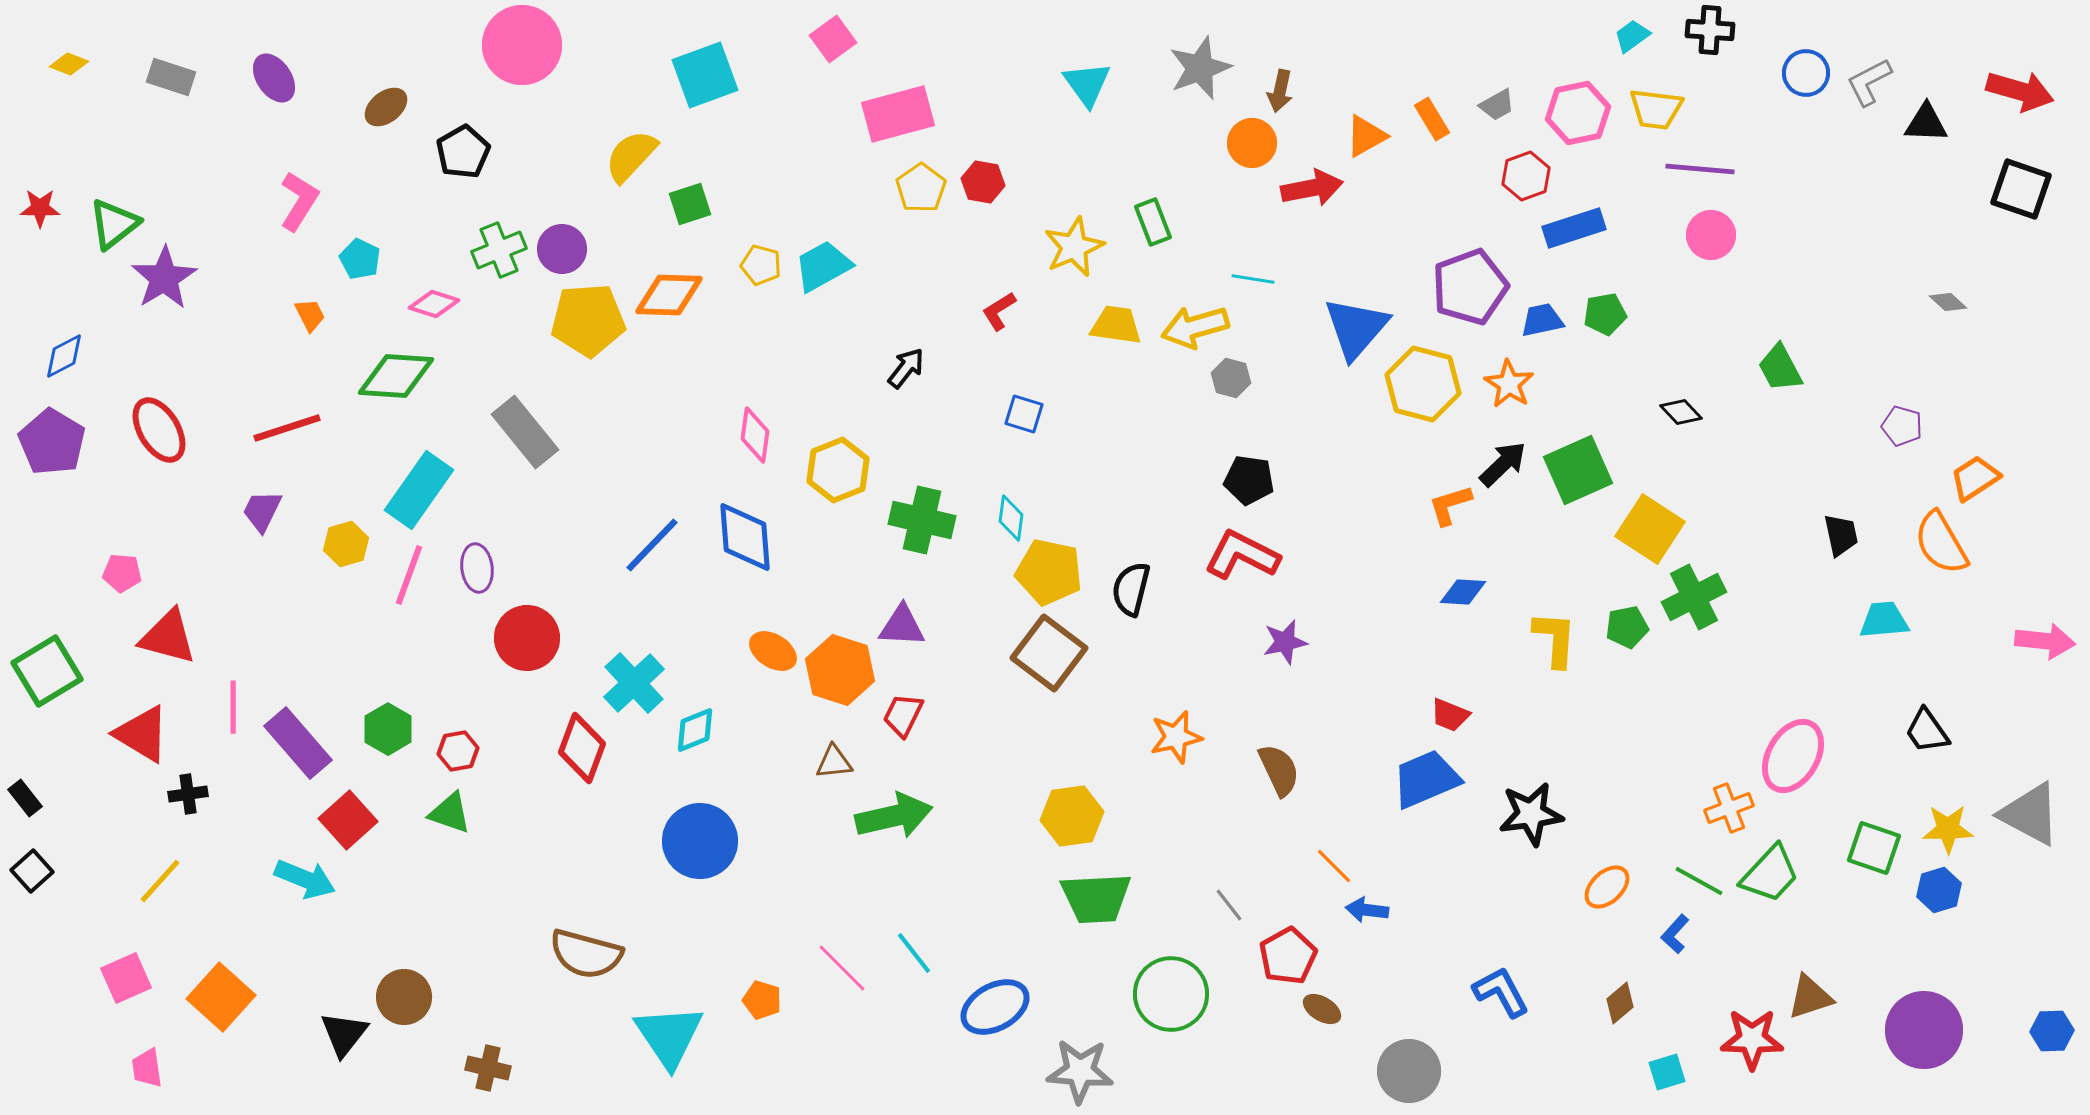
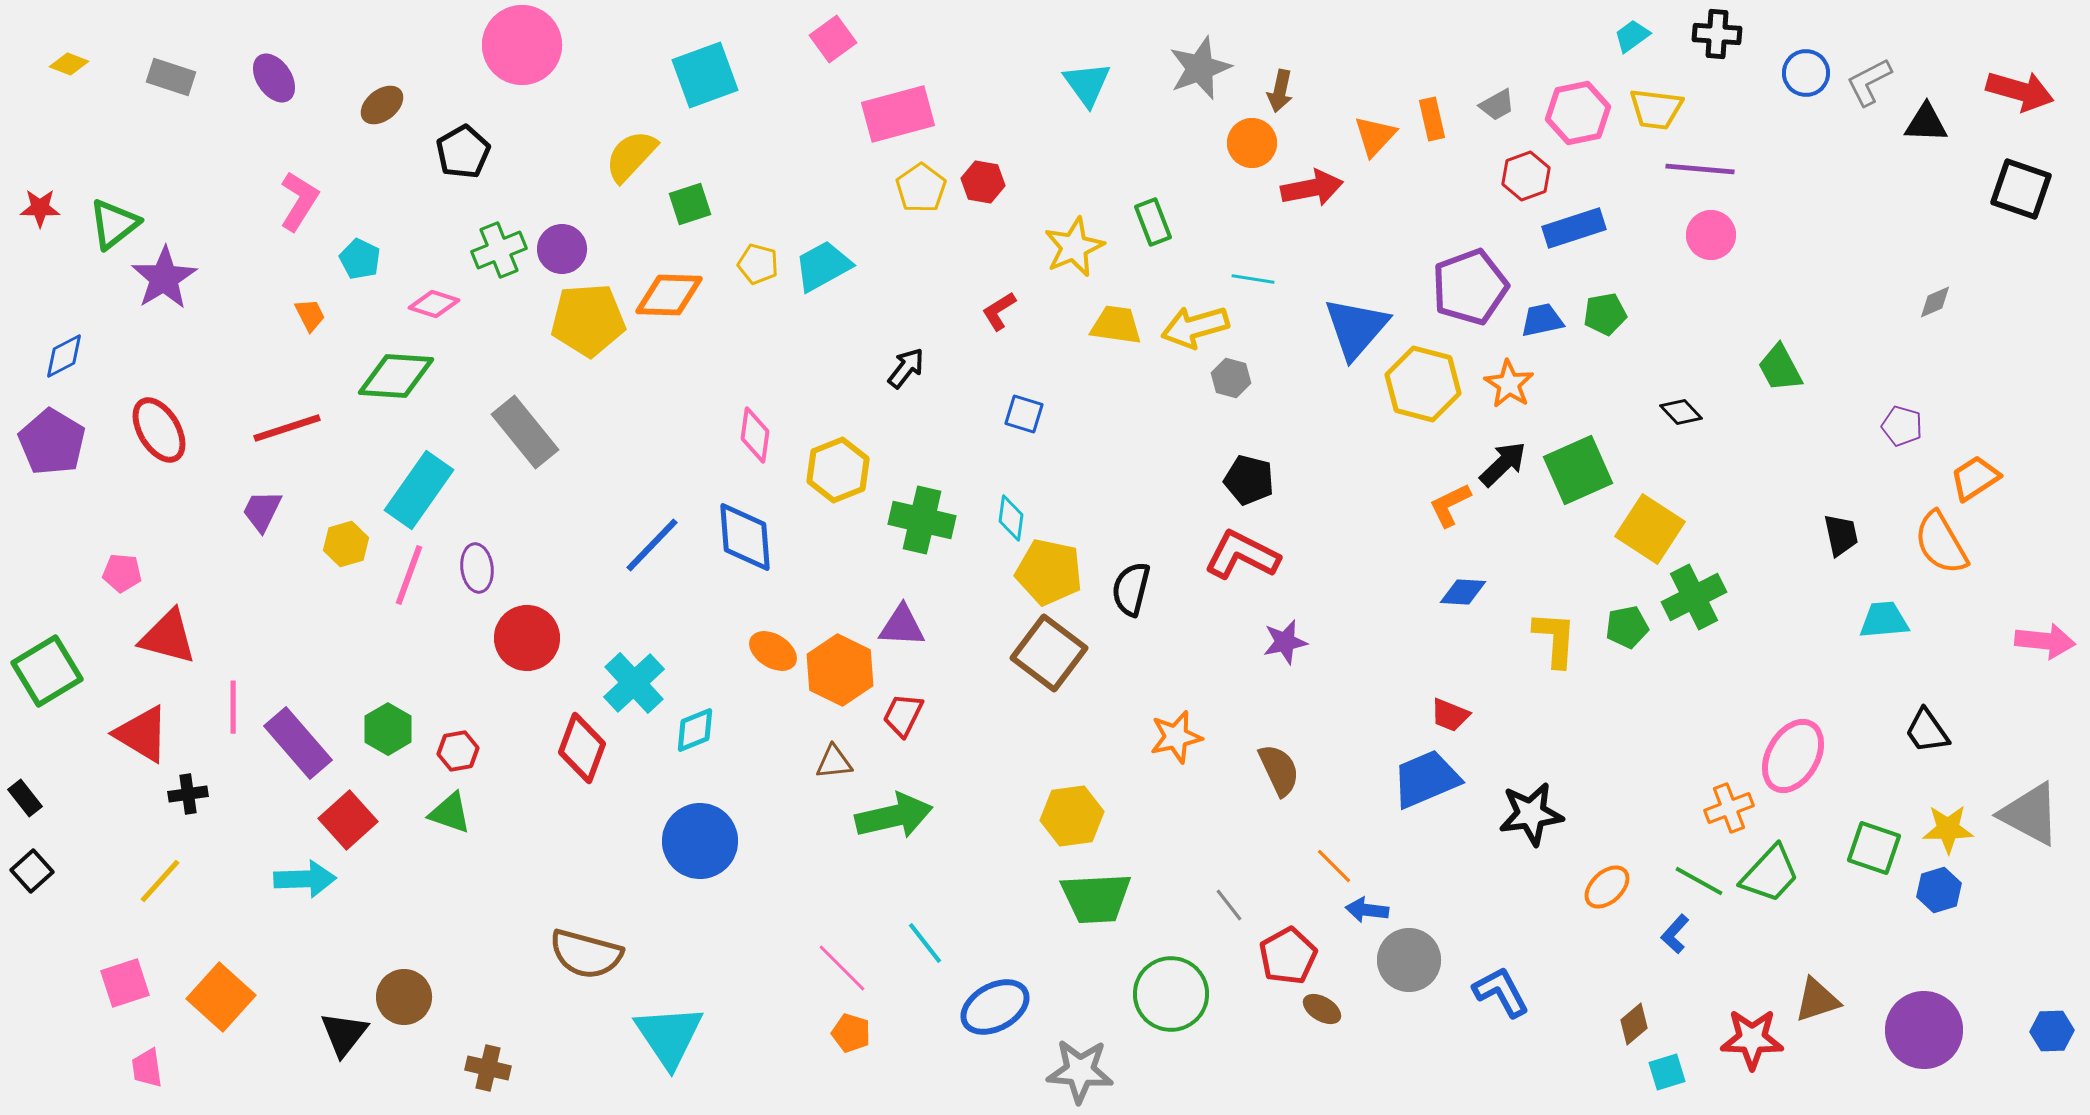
black cross at (1710, 30): moved 7 px right, 4 px down
brown ellipse at (386, 107): moved 4 px left, 2 px up
orange rectangle at (1432, 119): rotated 18 degrees clockwise
orange triangle at (1366, 136): moved 9 px right; rotated 18 degrees counterclockwise
yellow pentagon at (761, 265): moved 3 px left, 1 px up
gray diamond at (1948, 302): moved 13 px left; rotated 66 degrees counterclockwise
black pentagon at (1249, 480): rotated 6 degrees clockwise
orange L-shape at (1450, 505): rotated 9 degrees counterclockwise
orange hexagon at (840, 670): rotated 8 degrees clockwise
cyan arrow at (305, 879): rotated 24 degrees counterclockwise
cyan line at (914, 953): moved 11 px right, 10 px up
pink square at (126, 978): moved 1 px left, 5 px down; rotated 6 degrees clockwise
brown triangle at (1810, 997): moved 7 px right, 3 px down
orange pentagon at (762, 1000): moved 89 px right, 33 px down
brown diamond at (1620, 1003): moved 14 px right, 21 px down
gray circle at (1409, 1071): moved 111 px up
